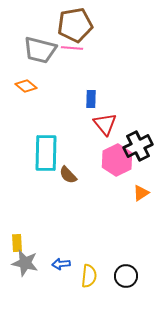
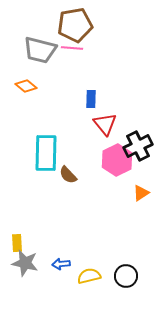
yellow semicircle: rotated 110 degrees counterclockwise
